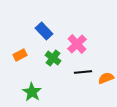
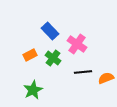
blue rectangle: moved 6 px right
pink cross: rotated 12 degrees counterclockwise
orange rectangle: moved 10 px right
green star: moved 1 px right, 2 px up; rotated 12 degrees clockwise
